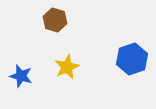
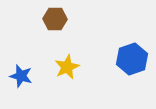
brown hexagon: moved 1 px up; rotated 15 degrees counterclockwise
